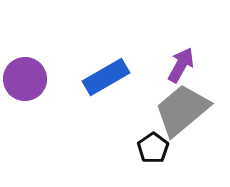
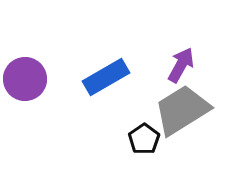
gray trapezoid: rotated 8 degrees clockwise
black pentagon: moved 9 px left, 9 px up
